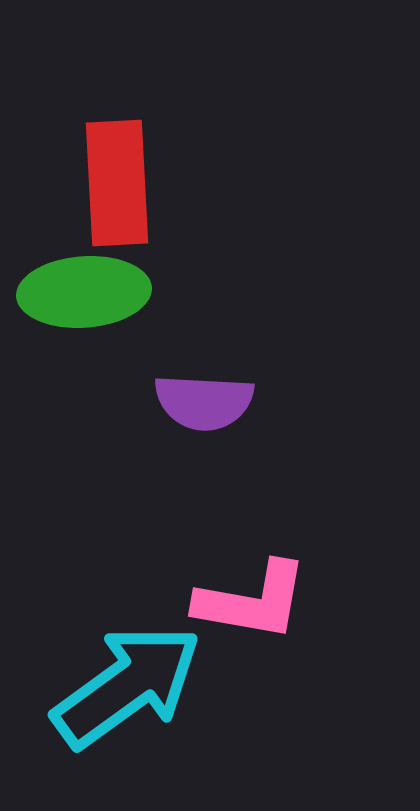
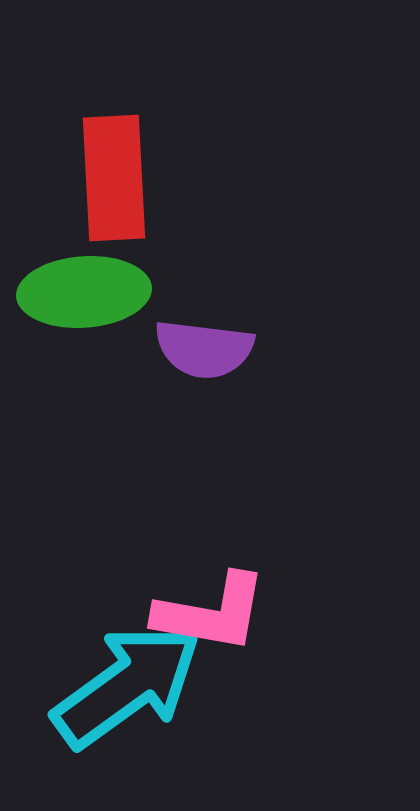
red rectangle: moved 3 px left, 5 px up
purple semicircle: moved 53 px up; rotated 4 degrees clockwise
pink L-shape: moved 41 px left, 12 px down
